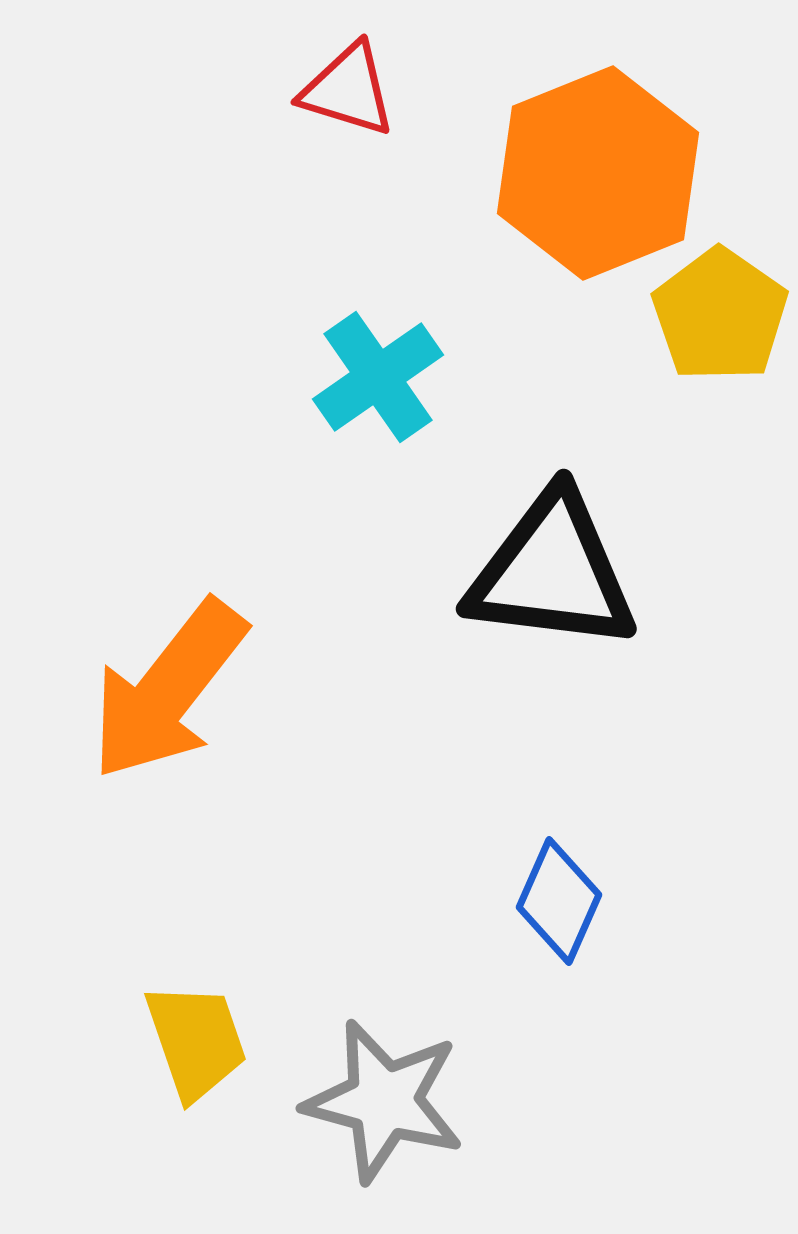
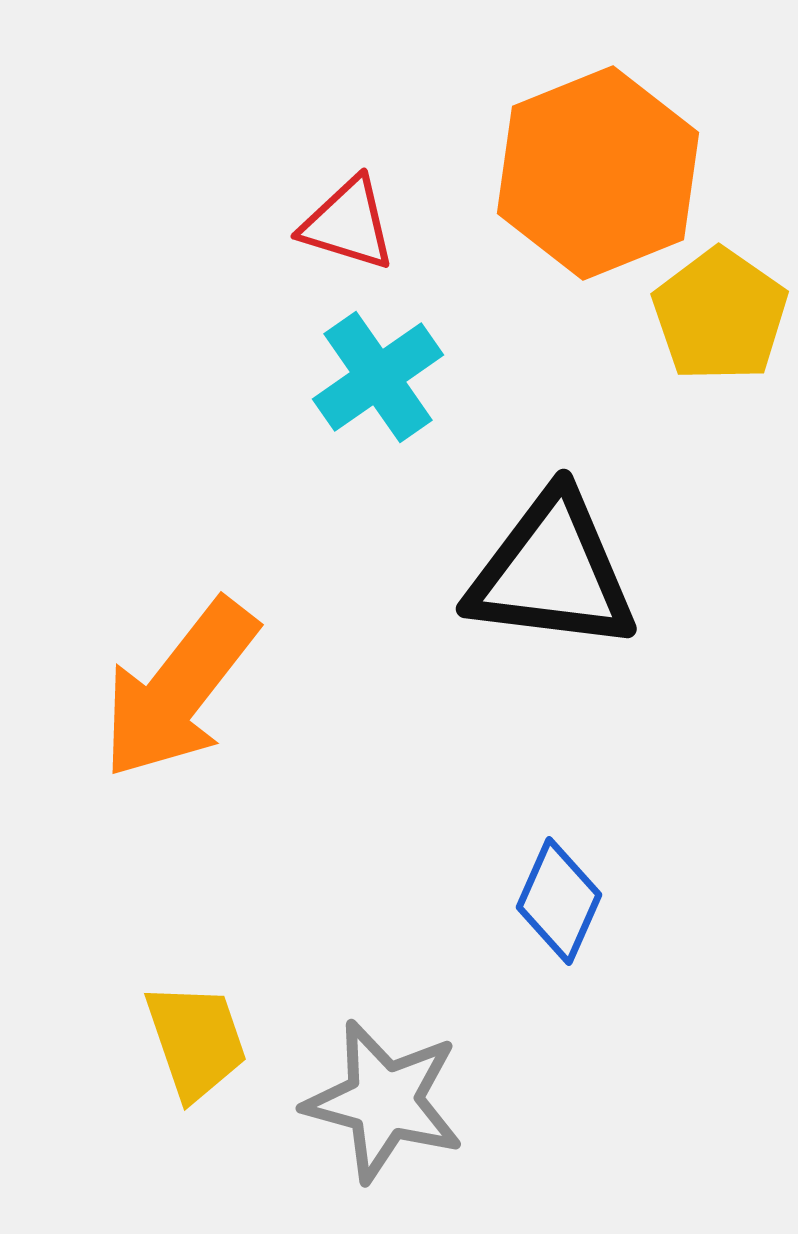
red triangle: moved 134 px down
orange arrow: moved 11 px right, 1 px up
